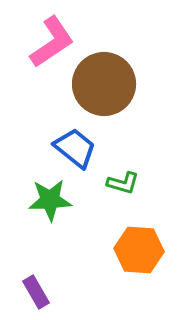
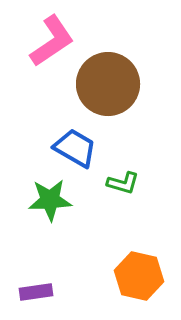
pink L-shape: moved 1 px up
brown circle: moved 4 px right
blue trapezoid: rotated 9 degrees counterclockwise
orange hexagon: moved 26 px down; rotated 9 degrees clockwise
purple rectangle: rotated 68 degrees counterclockwise
